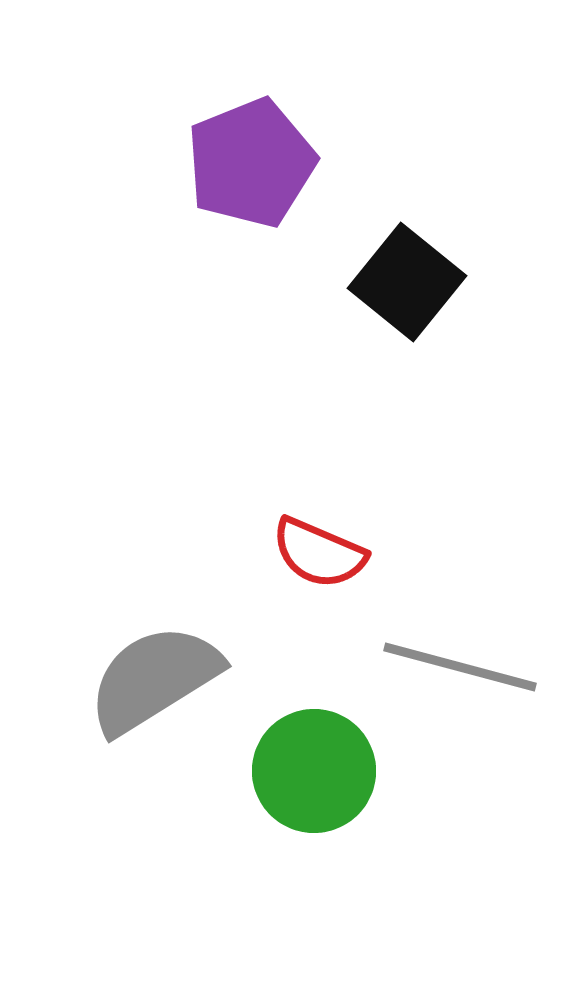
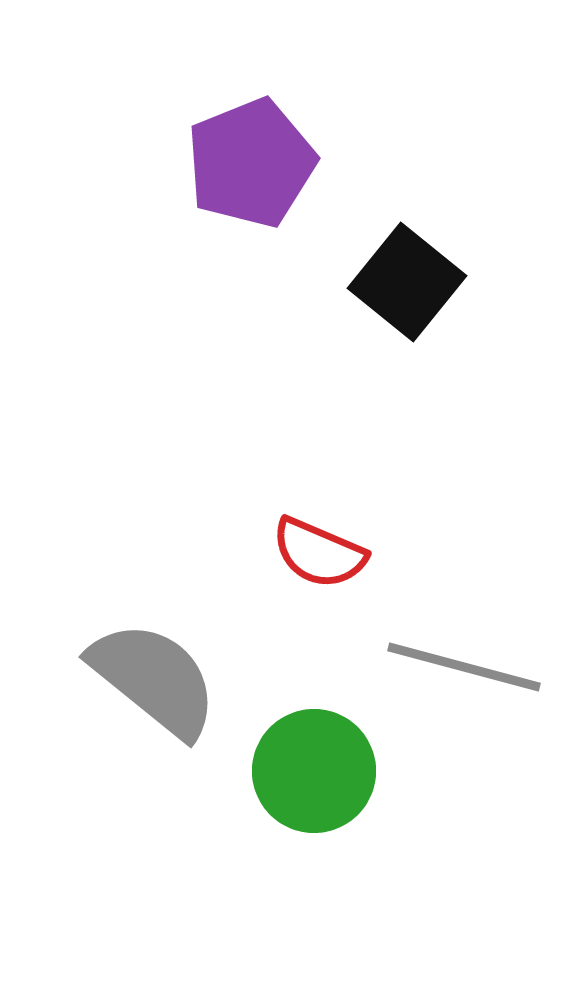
gray line: moved 4 px right
gray semicircle: rotated 71 degrees clockwise
